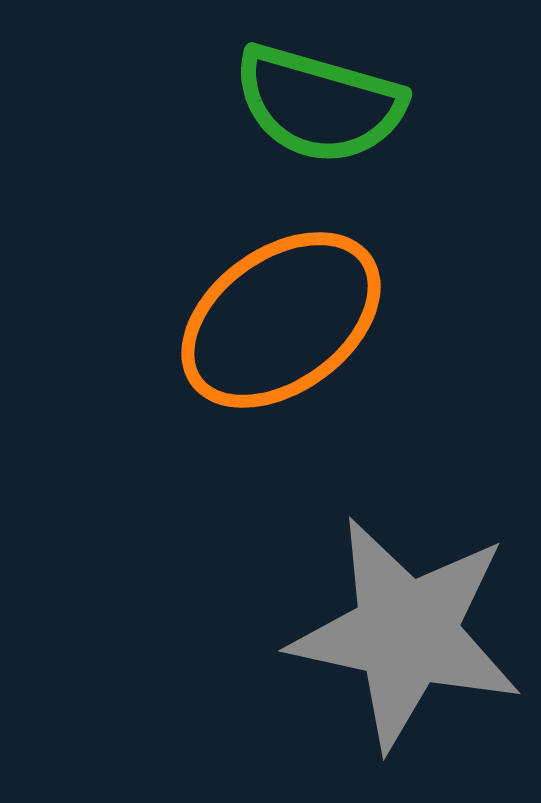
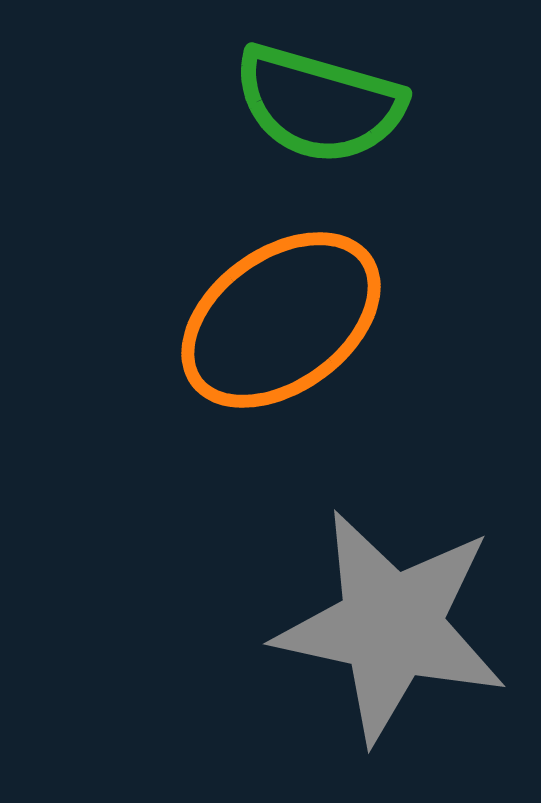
gray star: moved 15 px left, 7 px up
